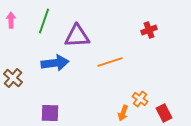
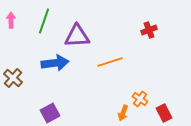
purple square: rotated 30 degrees counterclockwise
